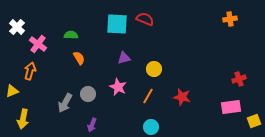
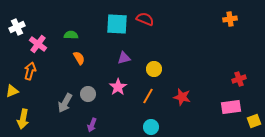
white cross: rotated 21 degrees clockwise
pink star: rotated 12 degrees clockwise
